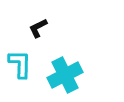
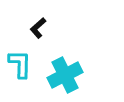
black L-shape: rotated 15 degrees counterclockwise
